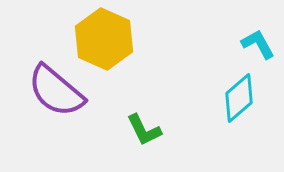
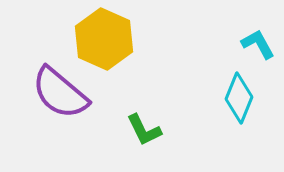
purple semicircle: moved 4 px right, 2 px down
cyan diamond: rotated 27 degrees counterclockwise
